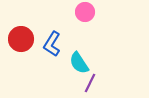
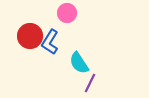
pink circle: moved 18 px left, 1 px down
red circle: moved 9 px right, 3 px up
blue L-shape: moved 2 px left, 2 px up
